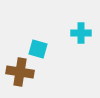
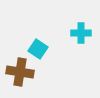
cyan square: rotated 18 degrees clockwise
